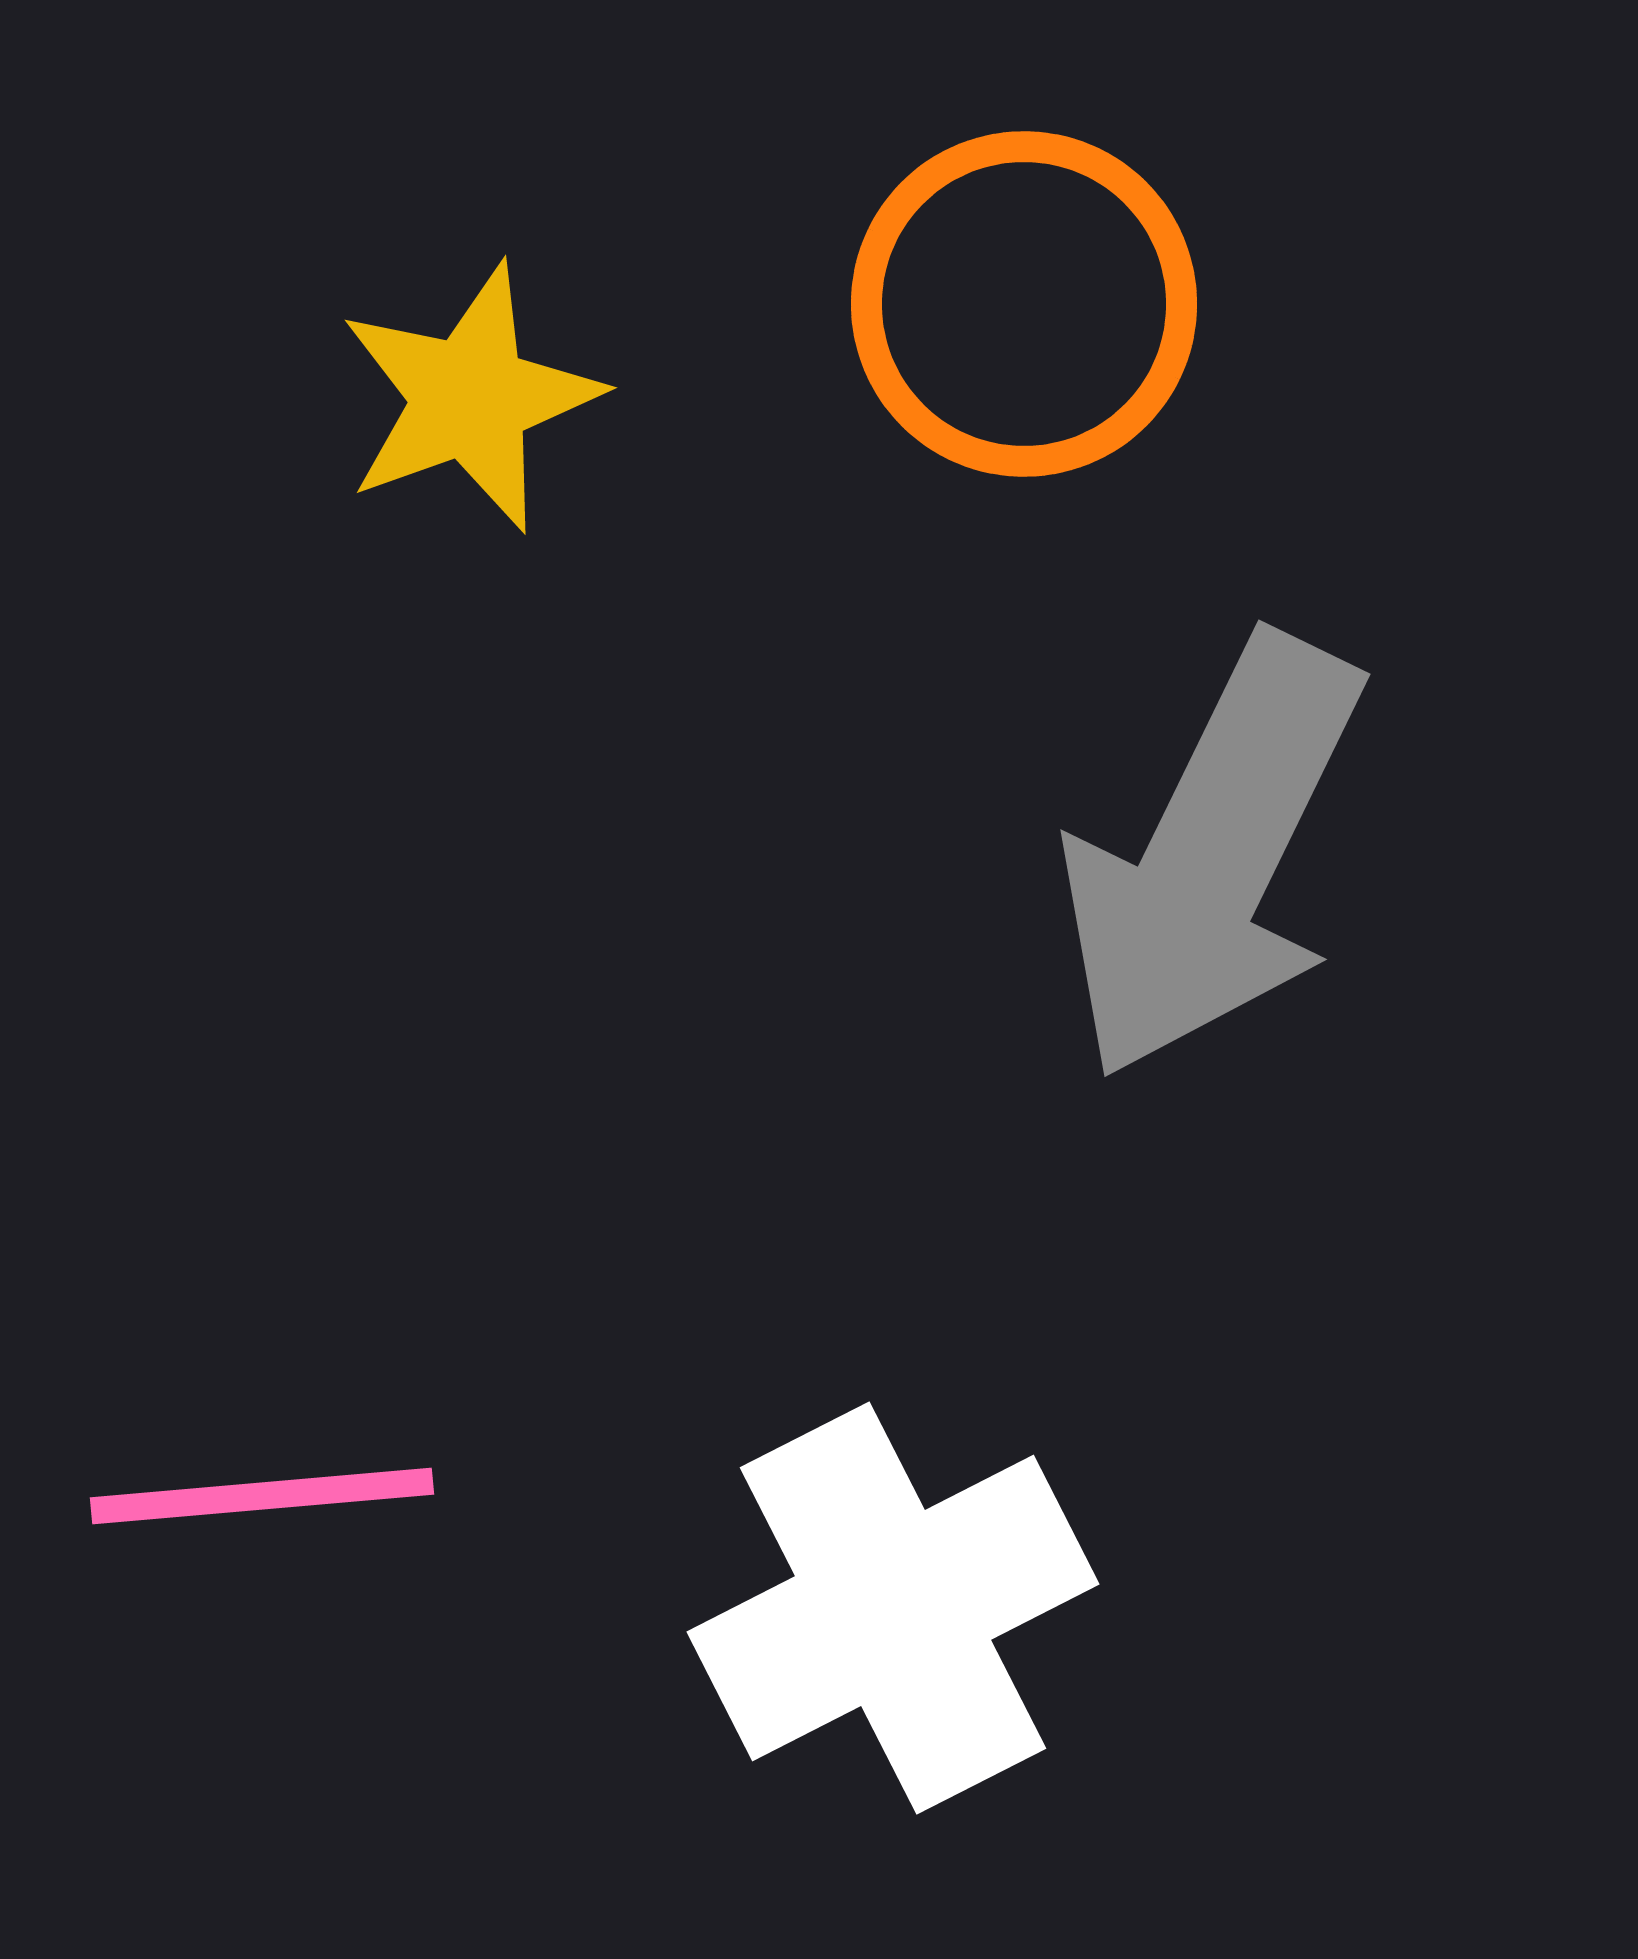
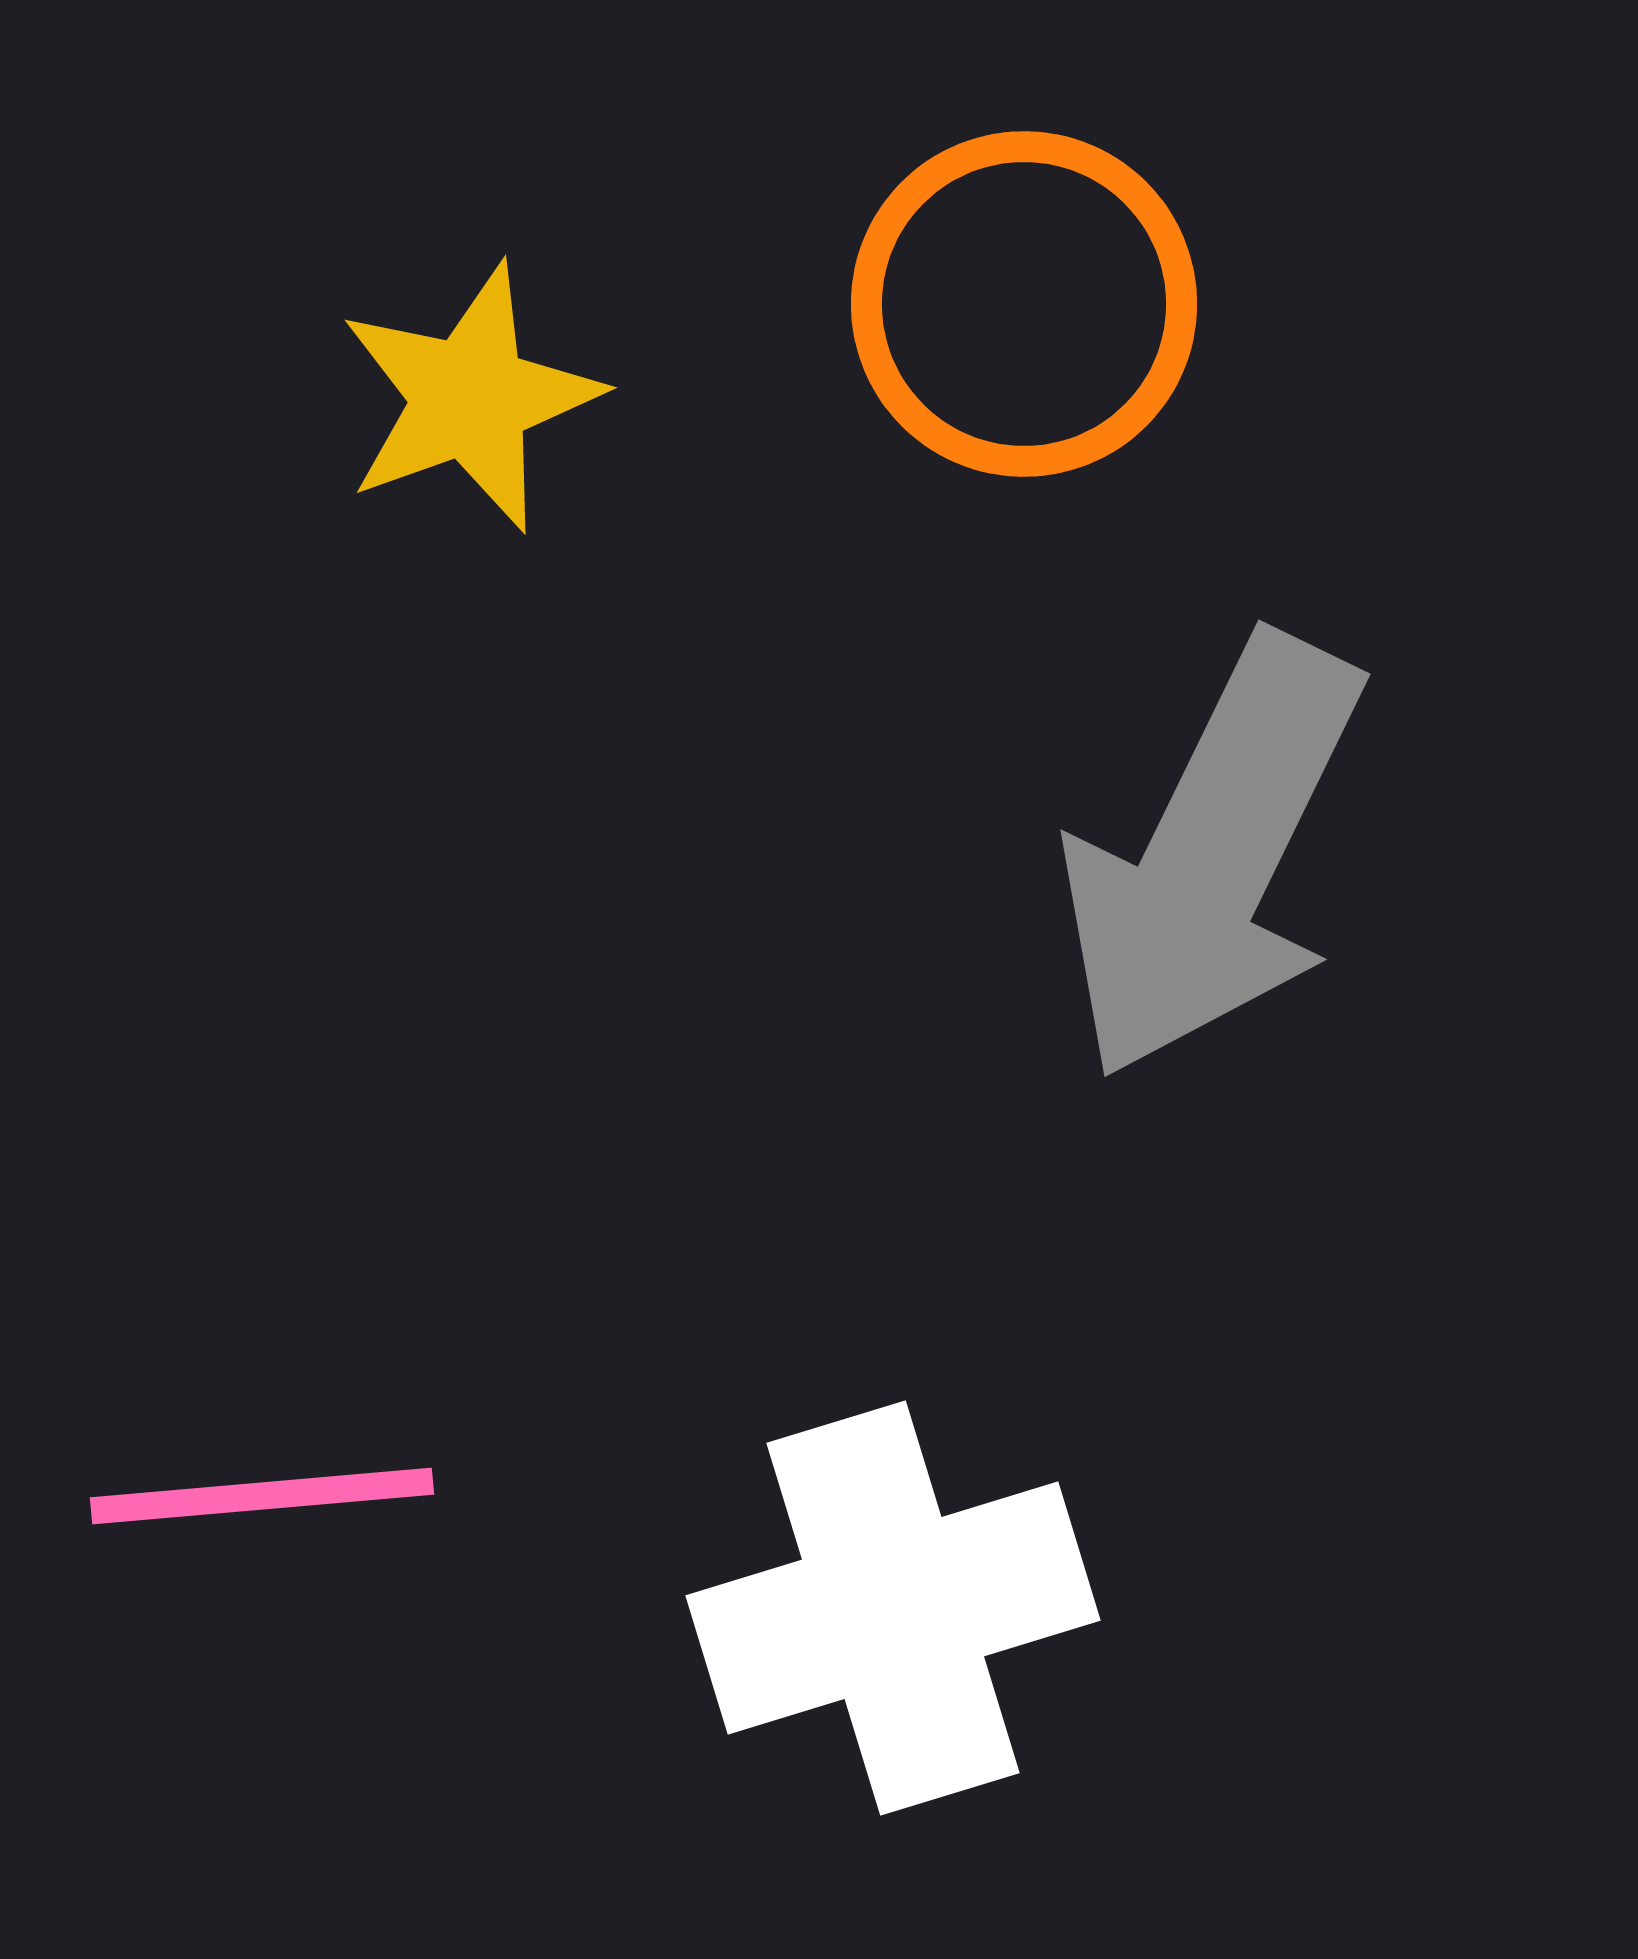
white cross: rotated 10 degrees clockwise
